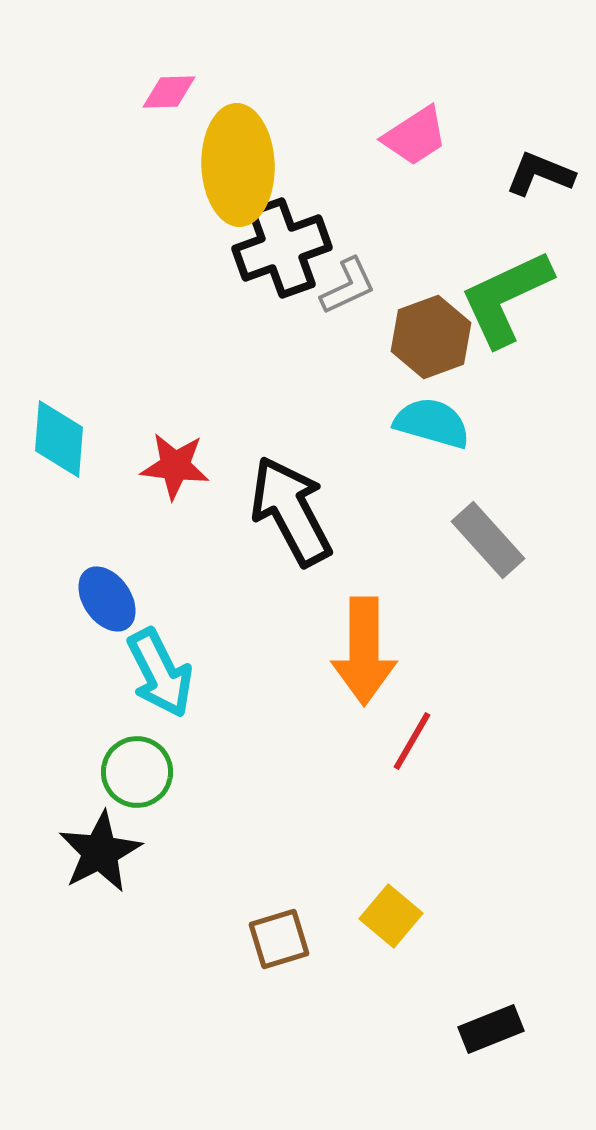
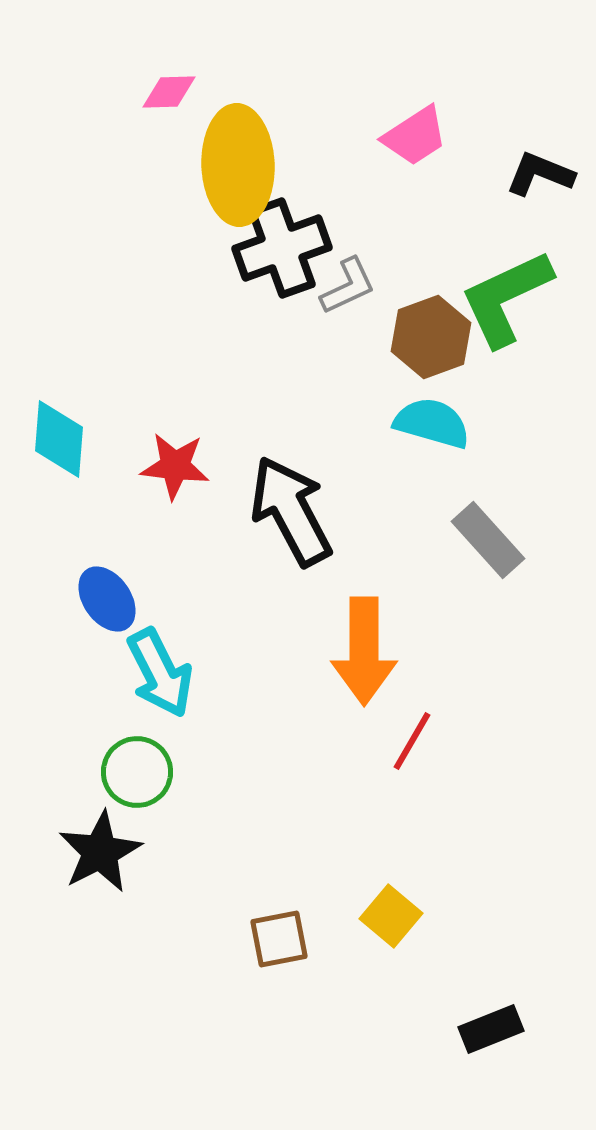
brown square: rotated 6 degrees clockwise
